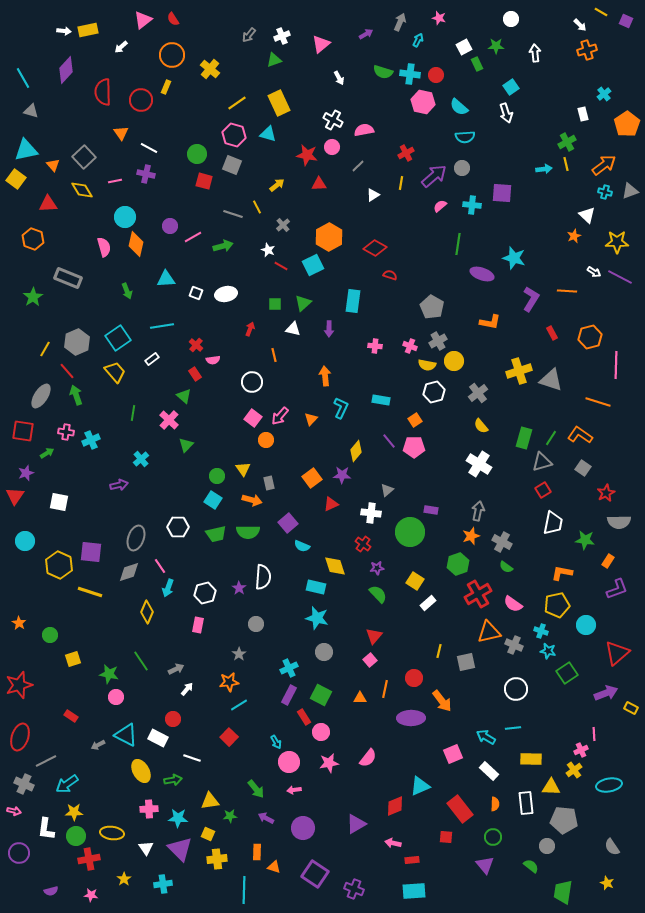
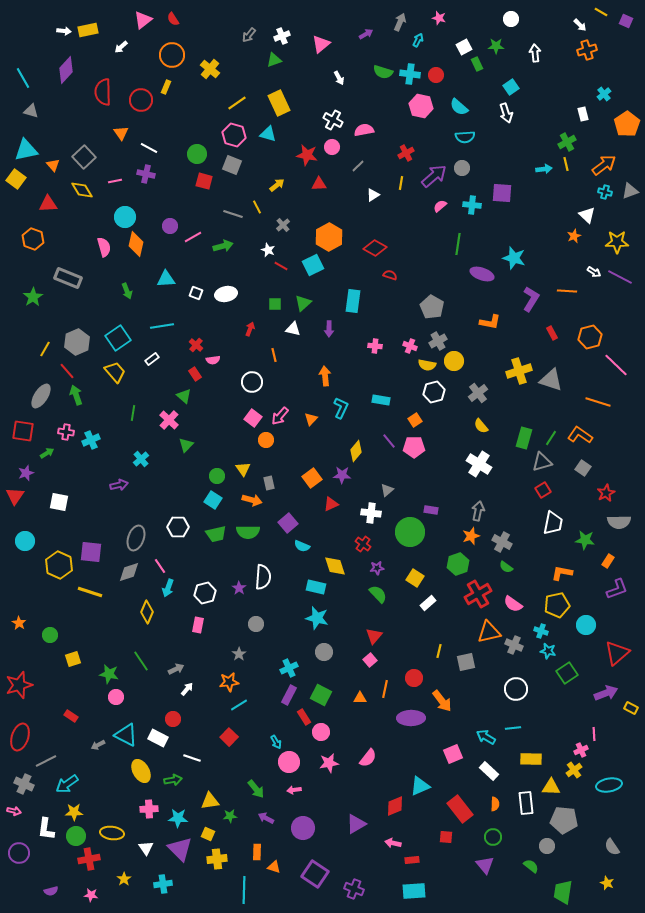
pink hexagon at (423, 102): moved 2 px left, 4 px down
pink line at (616, 365): rotated 48 degrees counterclockwise
yellow square at (415, 581): moved 3 px up
